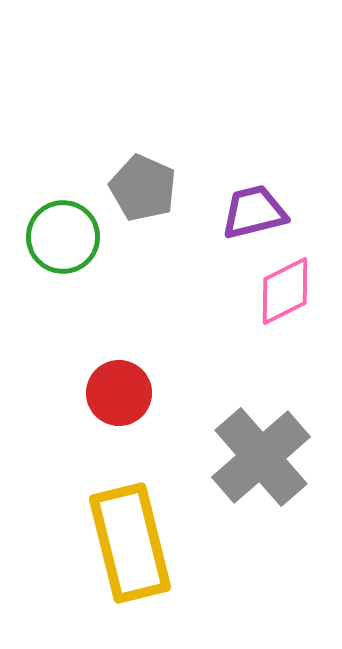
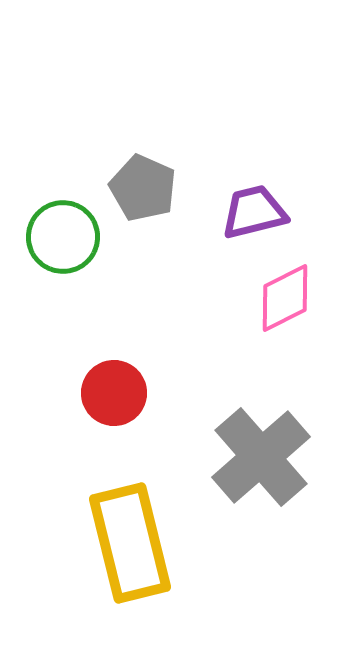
pink diamond: moved 7 px down
red circle: moved 5 px left
